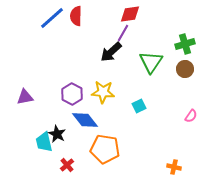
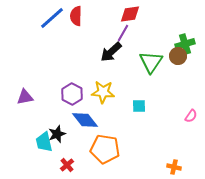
brown circle: moved 7 px left, 13 px up
cyan square: rotated 24 degrees clockwise
black star: rotated 24 degrees clockwise
